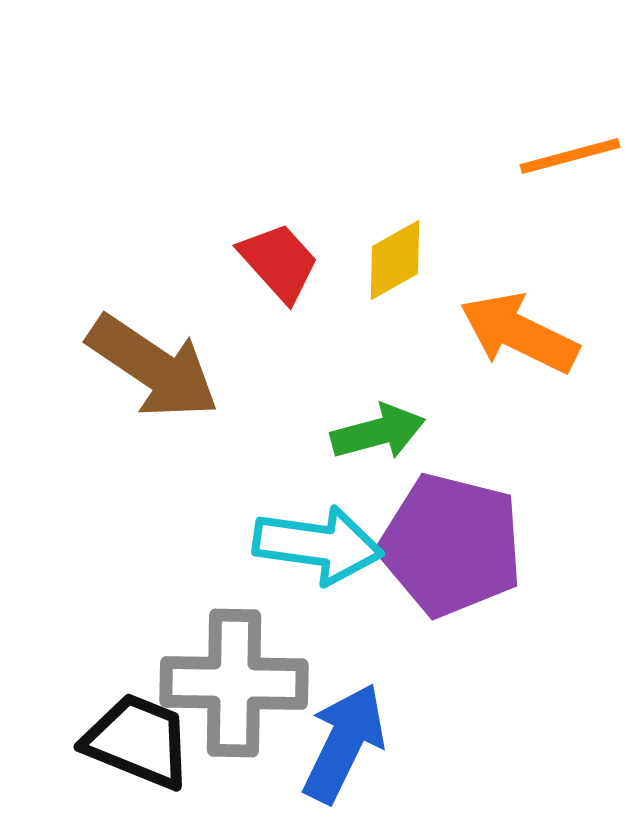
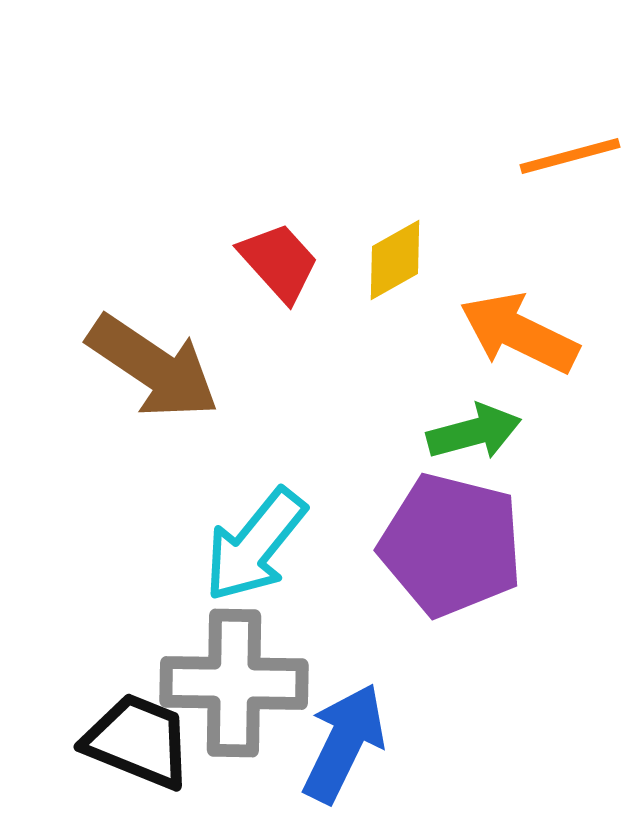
green arrow: moved 96 px right
cyan arrow: moved 63 px left; rotated 121 degrees clockwise
